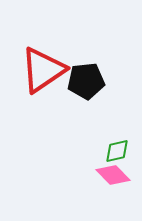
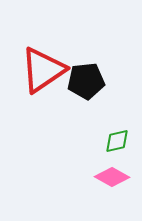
green diamond: moved 10 px up
pink diamond: moved 1 px left, 2 px down; rotated 16 degrees counterclockwise
